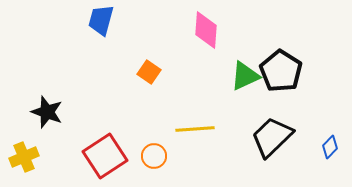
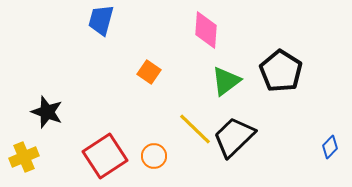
green triangle: moved 19 px left, 5 px down; rotated 12 degrees counterclockwise
yellow line: rotated 48 degrees clockwise
black trapezoid: moved 38 px left
